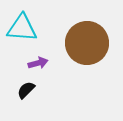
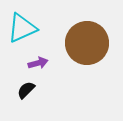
cyan triangle: rotated 28 degrees counterclockwise
